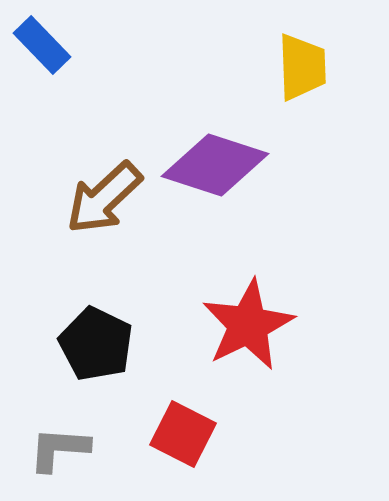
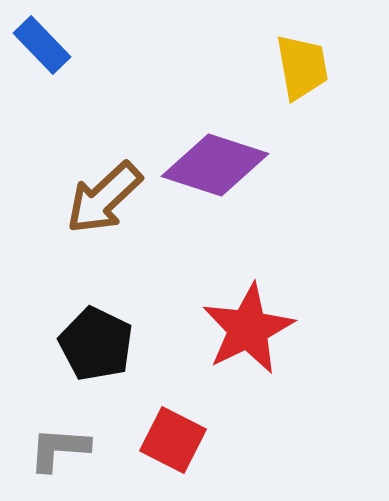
yellow trapezoid: rotated 8 degrees counterclockwise
red star: moved 4 px down
red square: moved 10 px left, 6 px down
